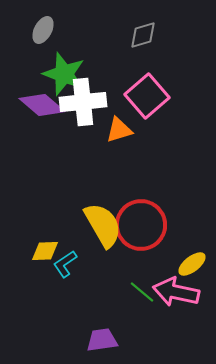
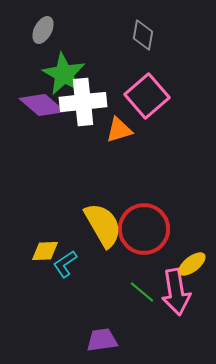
gray diamond: rotated 64 degrees counterclockwise
green star: rotated 9 degrees clockwise
red circle: moved 3 px right, 4 px down
pink arrow: rotated 111 degrees counterclockwise
